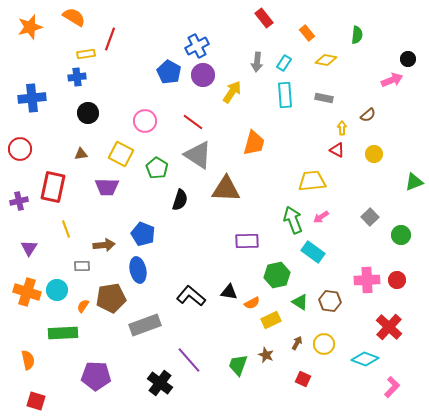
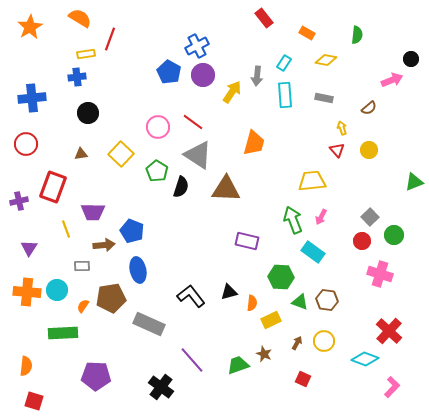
orange semicircle at (74, 17): moved 6 px right, 1 px down
orange star at (30, 27): rotated 15 degrees counterclockwise
orange rectangle at (307, 33): rotated 21 degrees counterclockwise
black circle at (408, 59): moved 3 px right
gray arrow at (257, 62): moved 14 px down
brown semicircle at (368, 115): moved 1 px right, 7 px up
pink circle at (145, 121): moved 13 px right, 6 px down
yellow arrow at (342, 128): rotated 16 degrees counterclockwise
red circle at (20, 149): moved 6 px right, 5 px up
red triangle at (337, 150): rotated 21 degrees clockwise
yellow square at (121, 154): rotated 15 degrees clockwise
yellow circle at (374, 154): moved 5 px left, 4 px up
green pentagon at (157, 168): moved 3 px down
red rectangle at (53, 187): rotated 8 degrees clockwise
purple trapezoid at (107, 187): moved 14 px left, 25 px down
black semicircle at (180, 200): moved 1 px right, 13 px up
pink arrow at (321, 217): rotated 28 degrees counterclockwise
blue pentagon at (143, 234): moved 11 px left, 3 px up
green circle at (401, 235): moved 7 px left
purple rectangle at (247, 241): rotated 15 degrees clockwise
green hexagon at (277, 275): moved 4 px right, 2 px down; rotated 15 degrees clockwise
pink cross at (367, 280): moved 13 px right, 6 px up; rotated 20 degrees clockwise
red circle at (397, 280): moved 35 px left, 39 px up
orange cross at (27, 292): rotated 12 degrees counterclockwise
black triangle at (229, 292): rotated 24 degrees counterclockwise
black L-shape at (191, 296): rotated 12 degrees clockwise
brown hexagon at (330, 301): moved 3 px left, 1 px up
green triangle at (300, 302): rotated 12 degrees counterclockwise
orange semicircle at (252, 303): rotated 56 degrees counterclockwise
gray rectangle at (145, 325): moved 4 px right, 1 px up; rotated 44 degrees clockwise
red cross at (389, 327): moved 4 px down
yellow circle at (324, 344): moved 3 px up
brown star at (266, 355): moved 2 px left, 1 px up
orange semicircle at (28, 360): moved 2 px left, 6 px down; rotated 18 degrees clockwise
purple line at (189, 360): moved 3 px right
green trapezoid at (238, 365): rotated 50 degrees clockwise
black cross at (160, 383): moved 1 px right, 4 px down
red square at (36, 401): moved 2 px left
